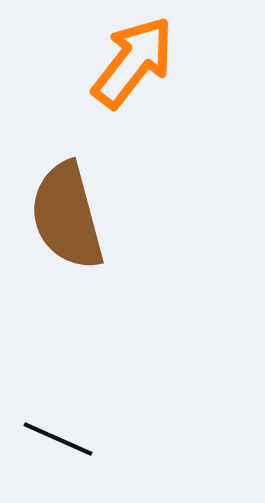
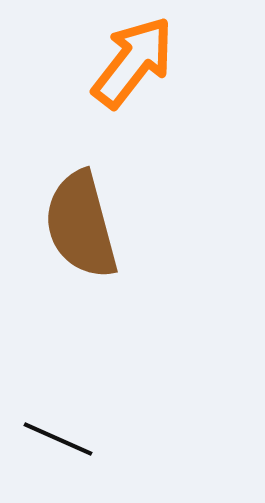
brown semicircle: moved 14 px right, 9 px down
